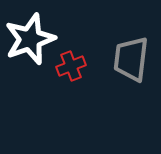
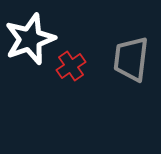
red cross: rotated 12 degrees counterclockwise
